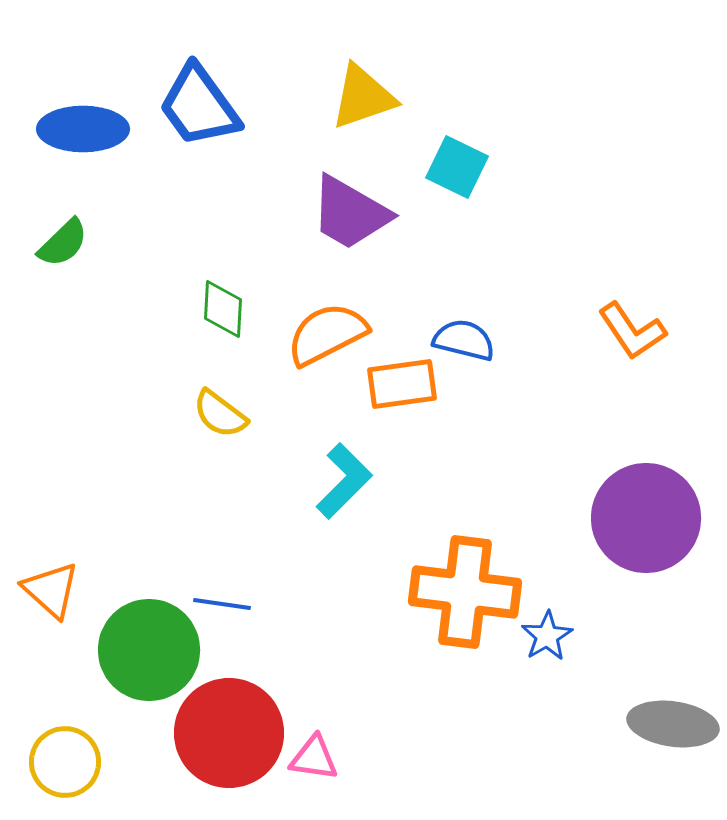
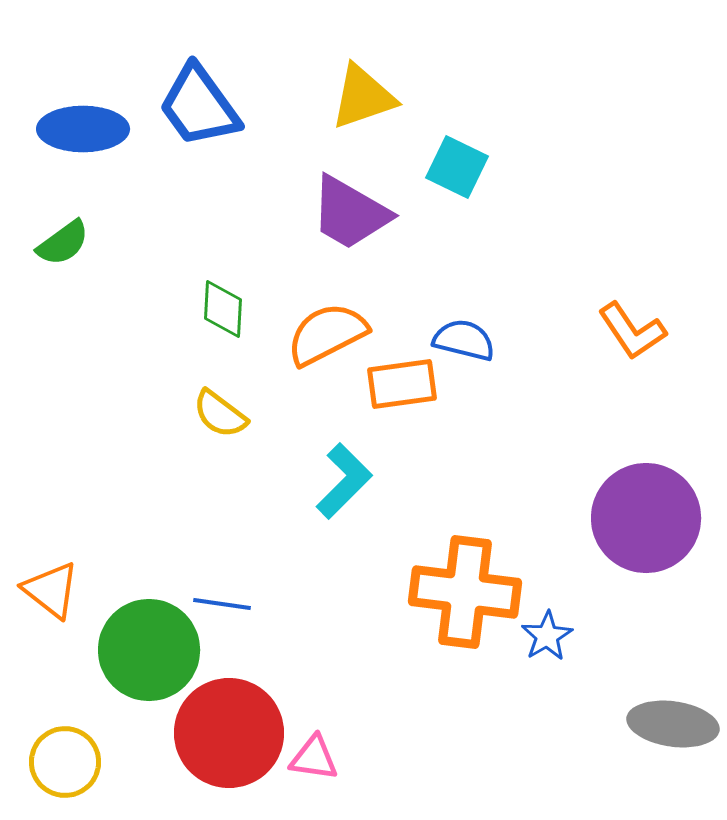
green semicircle: rotated 8 degrees clockwise
orange triangle: rotated 4 degrees counterclockwise
